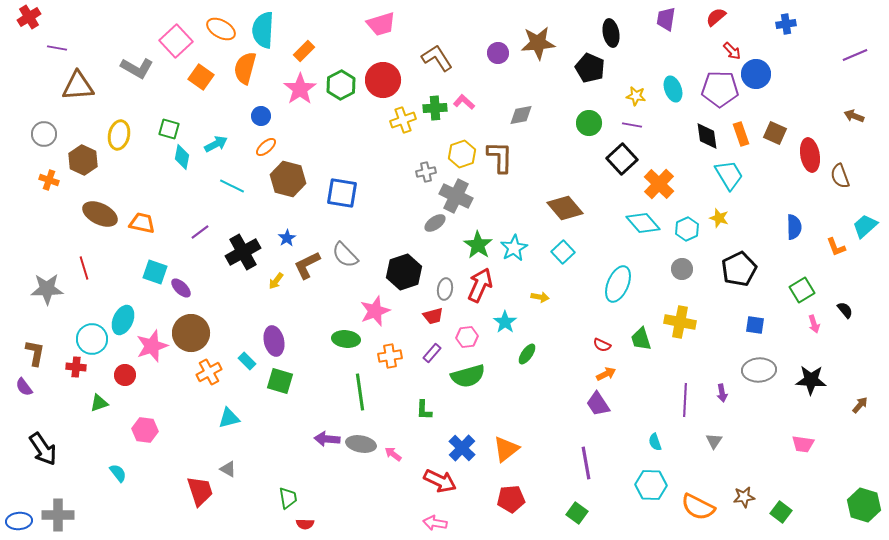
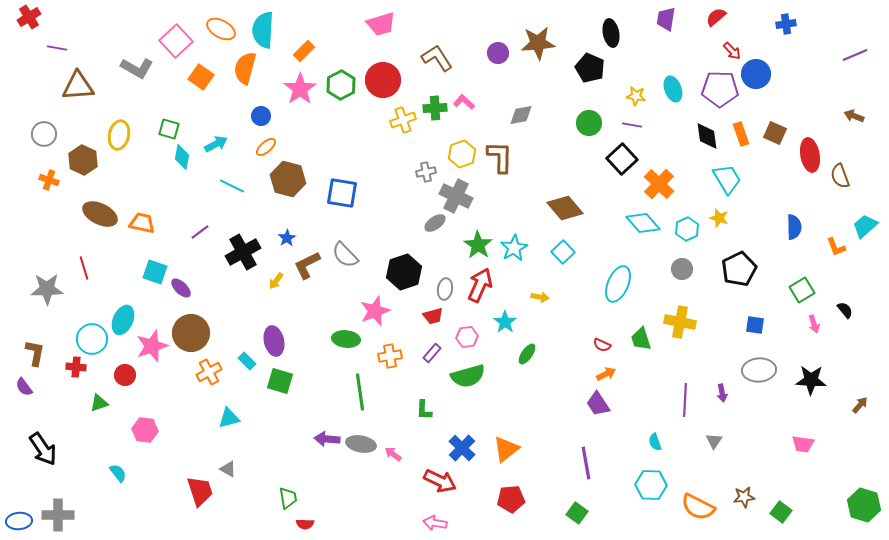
cyan trapezoid at (729, 175): moved 2 px left, 4 px down
